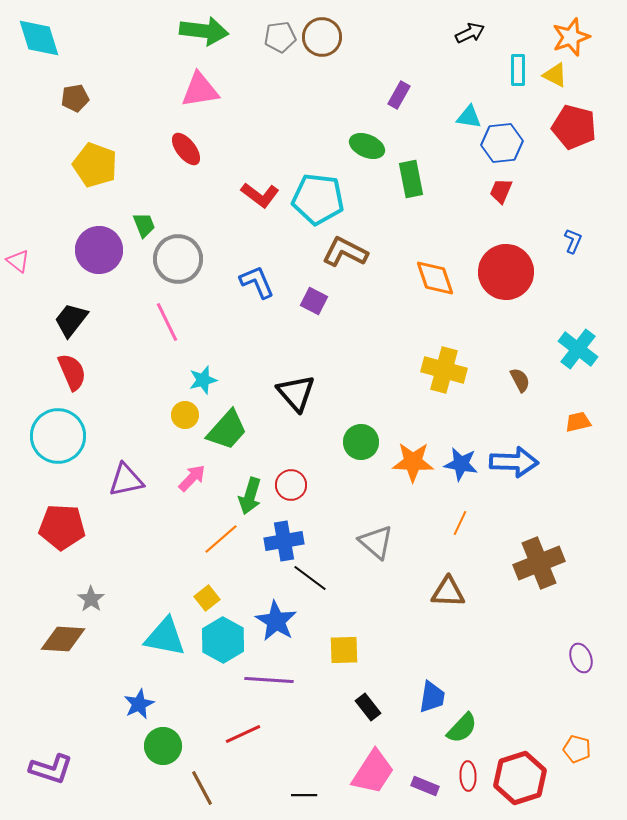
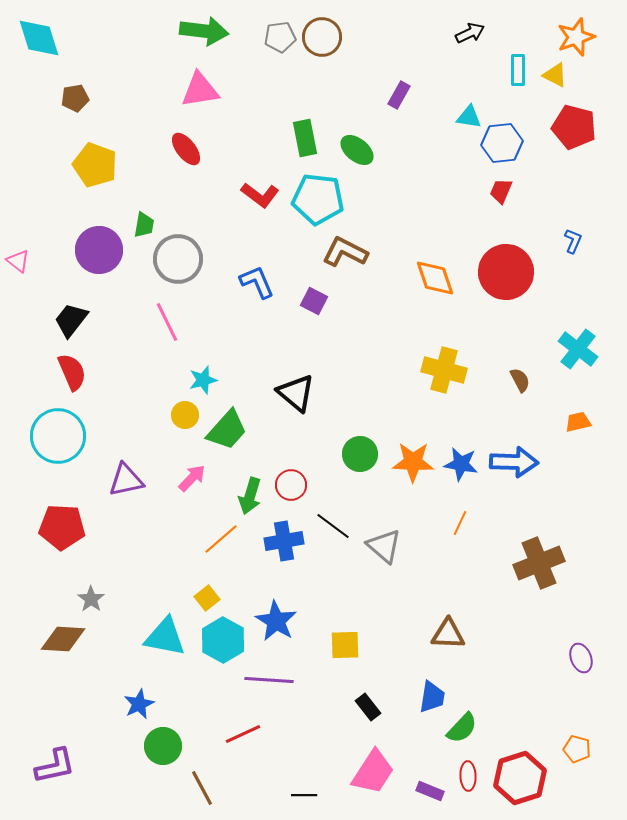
orange star at (571, 37): moved 5 px right
green ellipse at (367, 146): moved 10 px left, 4 px down; rotated 16 degrees clockwise
green rectangle at (411, 179): moved 106 px left, 41 px up
green trapezoid at (144, 225): rotated 32 degrees clockwise
black triangle at (296, 393): rotated 9 degrees counterclockwise
green circle at (361, 442): moved 1 px left, 12 px down
gray triangle at (376, 542): moved 8 px right, 4 px down
black line at (310, 578): moved 23 px right, 52 px up
brown triangle at (448, 592): moved 42 px down
yellow square at (344, 650): moved 1 px right, 5 px up
purple L-shape at (51, 769): moved 4 px right, 3 px up; rotated 30 degrees counterclockwise
purple rectangle at (425, 786): moved 5 px right, 5 px down
